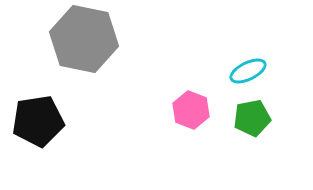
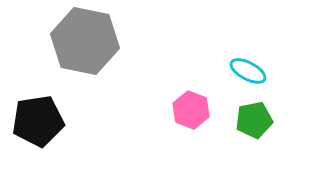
gray hexagon: moved 1 px right, 2 px down
cyan ellipse: rotated 54 degrees clockwise
green pentagon: moved 2 px right, 2 px down
